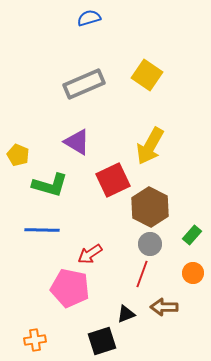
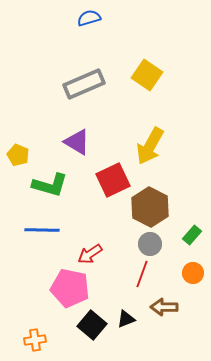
black triangle: moved 5 px down
black square: moved 10 px left, 16 px up; rotated 32 degrees counterclockwise
